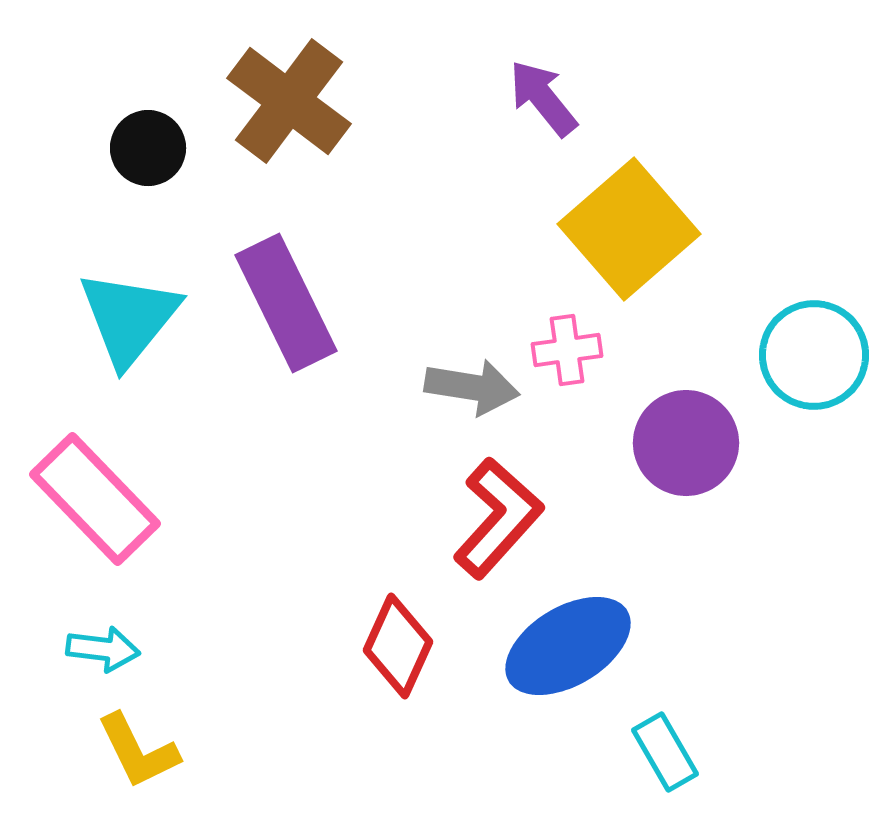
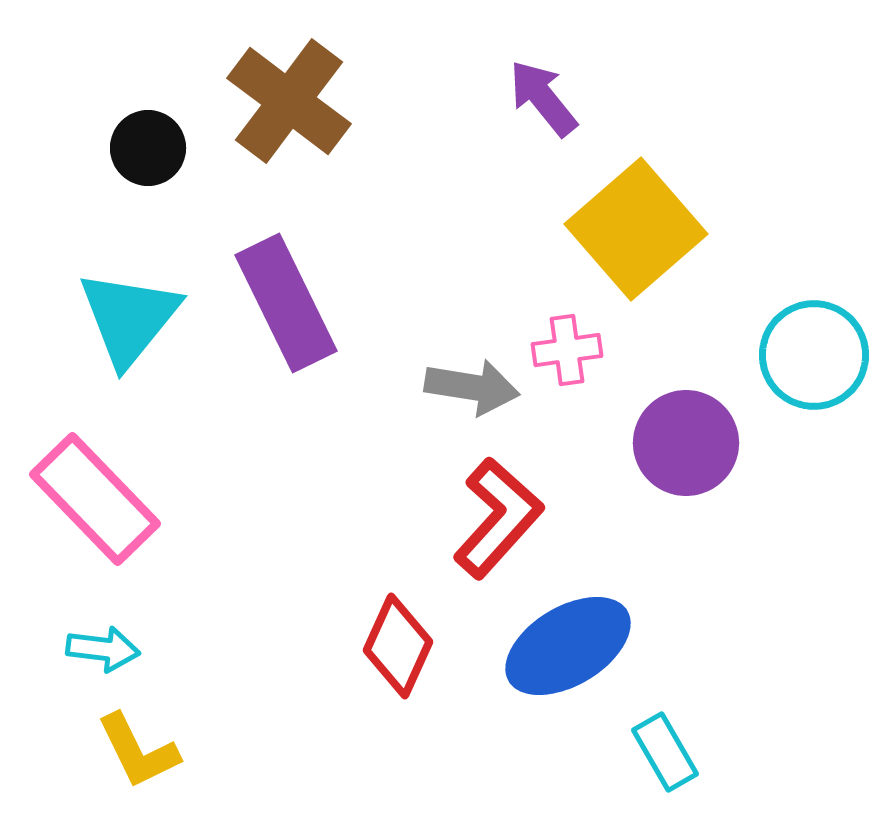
yellow square: moved 7 px right
